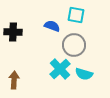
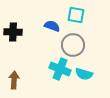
gray circle: moved 1 px left
cyan cross: rotated 25 degrees counterclockwise
